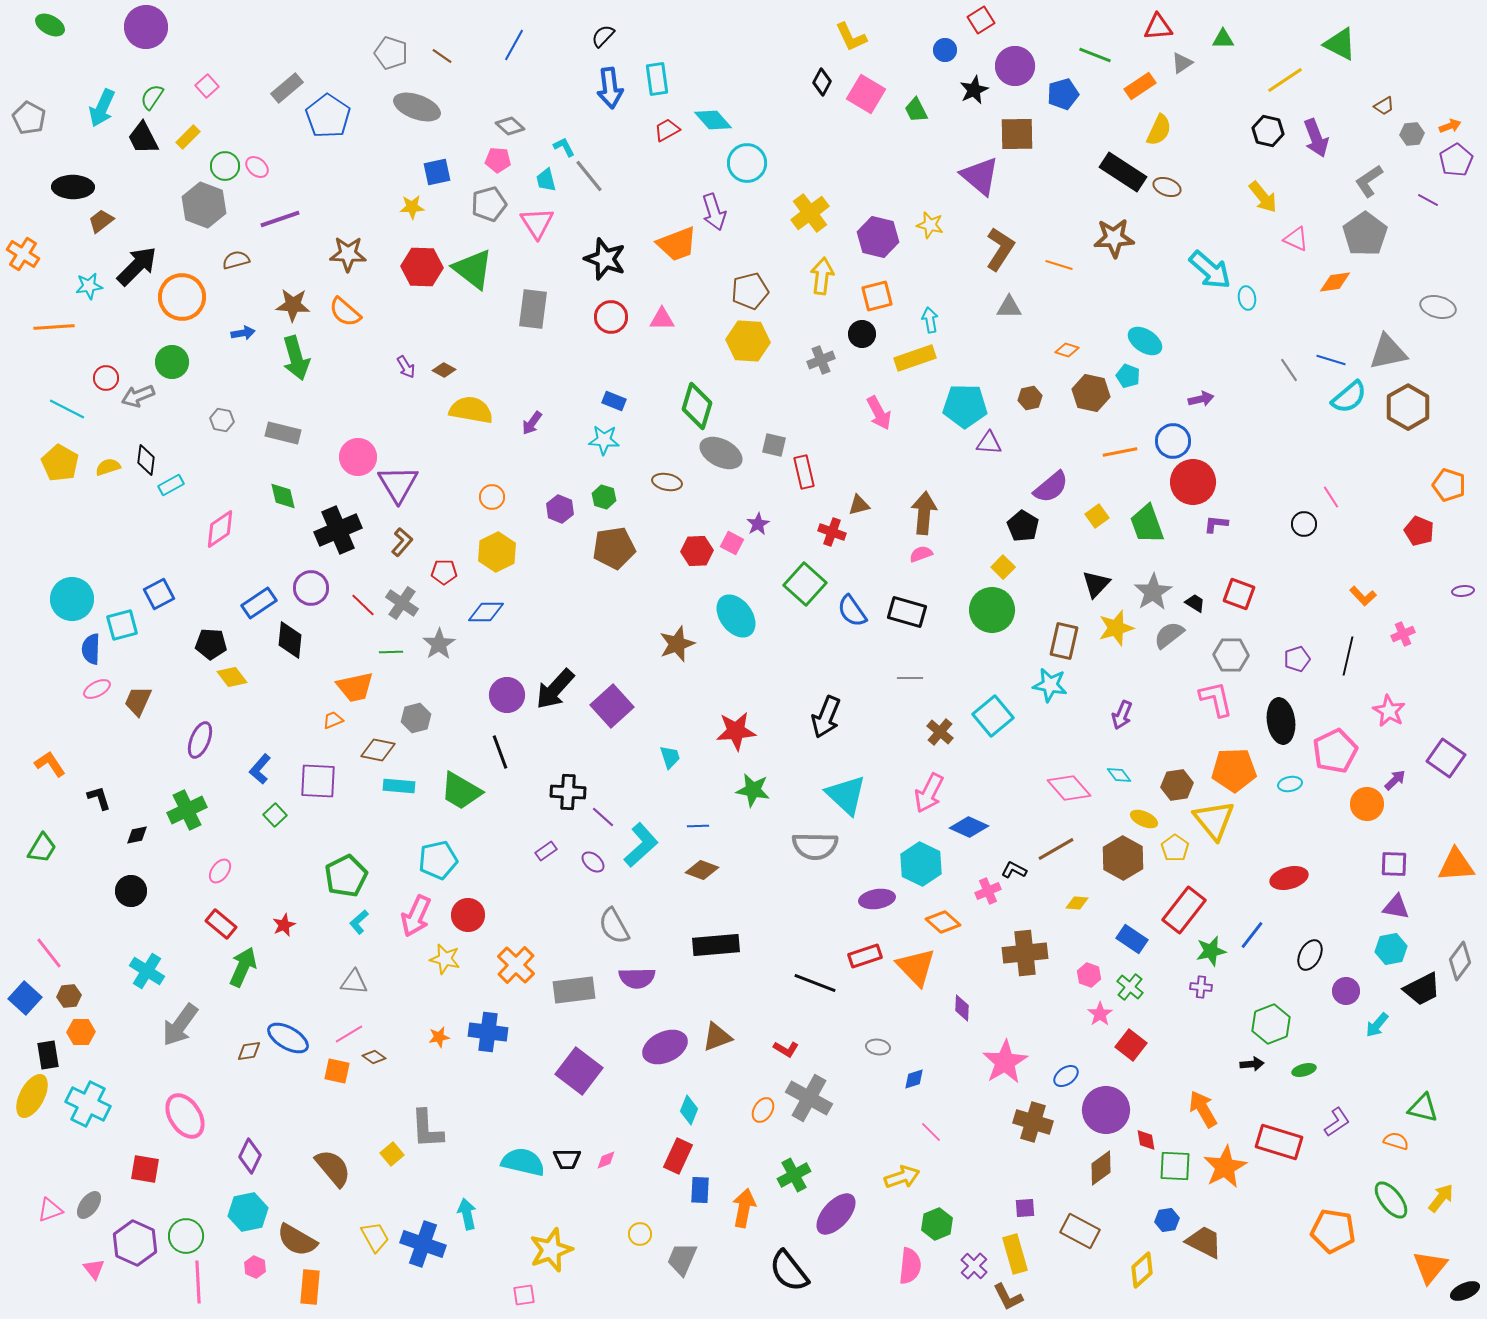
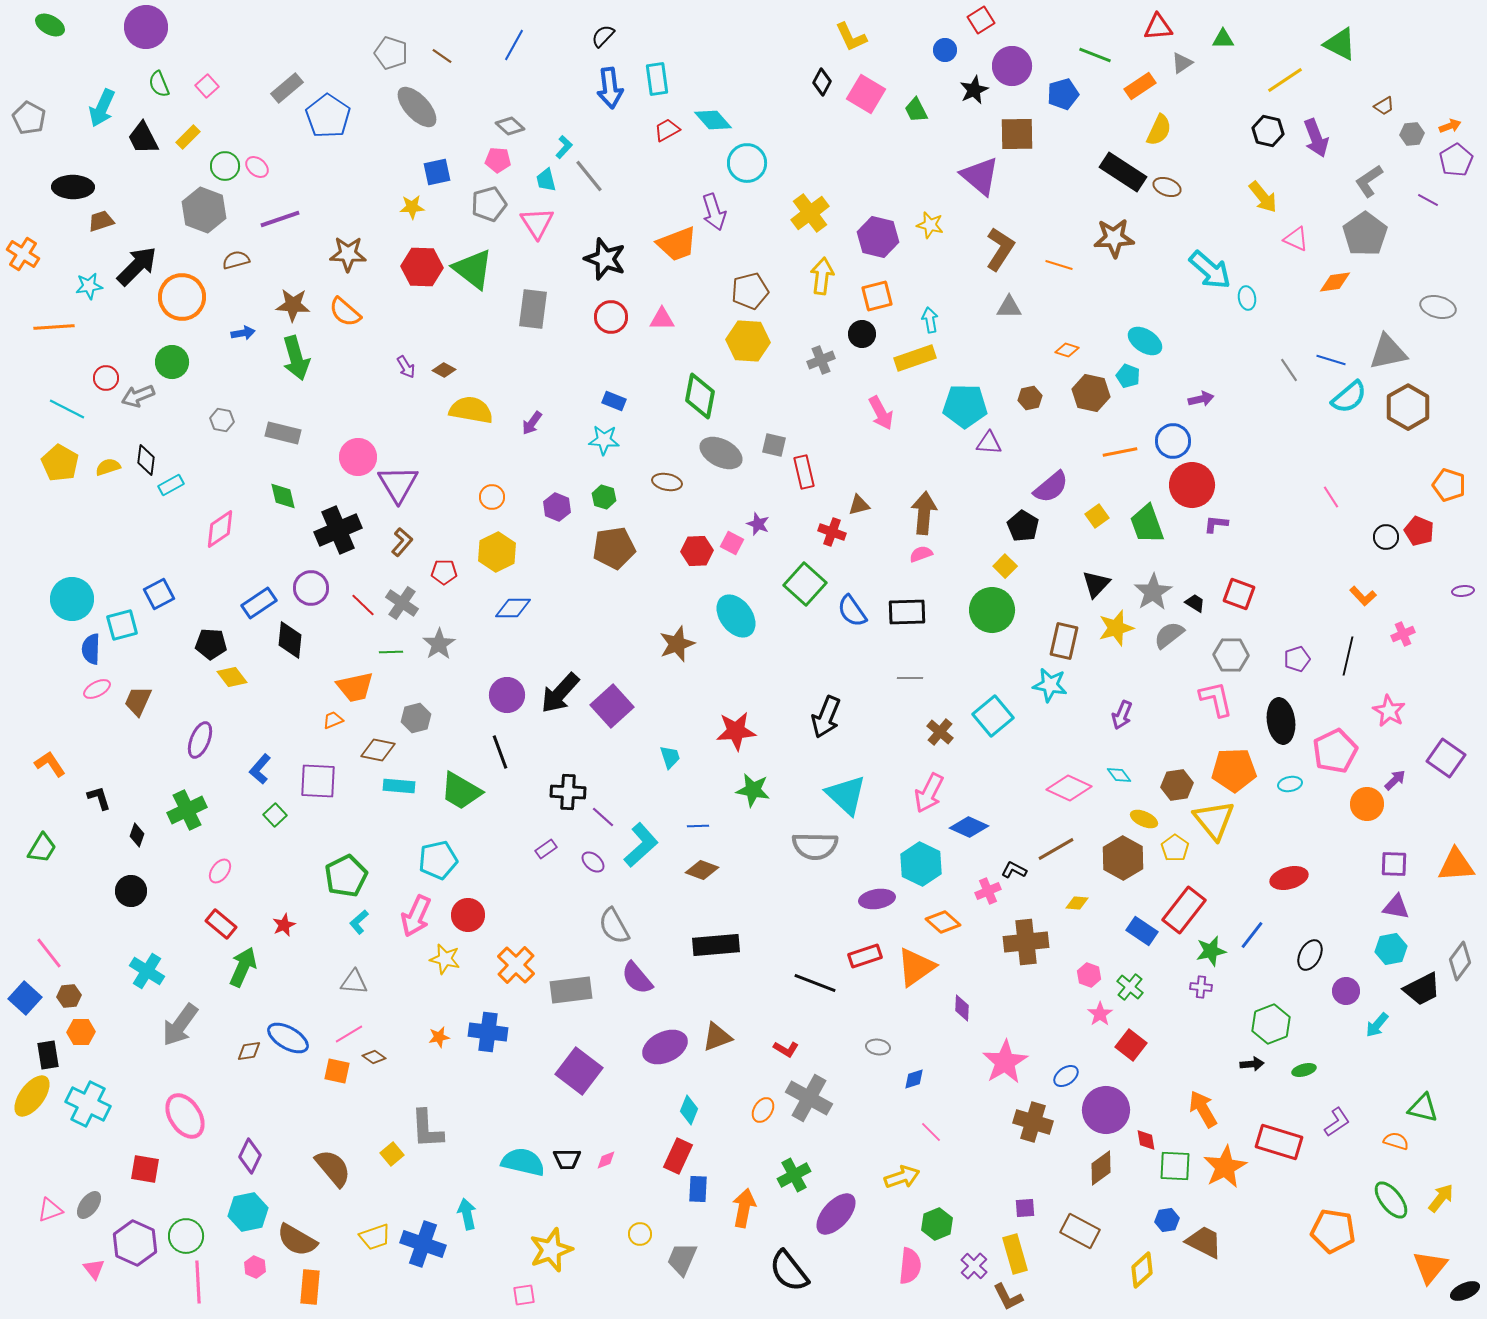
purple circle at (1015, 66): moved 3 px left
green semicircle at (152, 97): moved 7 px right, 13 px up; rotated 56 degrees counterclockwise
gray ellipse at (417, 107): rotated 27 degrees clockwise
cyan L-shape at (564, 147): rotated 70 degrees clockwise
gray hexagon at (204, 205): moved 5 px down
brown trapezoid at (101, 221): rotated 20 degrees clockwise
green diamond at (697, 406): moved 3 px right, 10 px up; rotated 6 degrees counterclockwise
pink arrow at (879, 413): moved 2 px right
red circle at (1193, 482): moved 1 px left, 3 px down
purple hexagon at (560, 509): moved 3 px left, 2 px up
purple star at (758, 524): rotated 20 degrees counterclockwise
black circle at (1304, 524): moved 82 px right, 13 px down
yellow square at (1003, 567): moved 2 px right, 1 px up
blue diamond at (486, 612): moved 27 px right, 4 px up
black rectangle at (907, 612): rotated 18 degrees counterclockwise
black arrow at (555, 689): moved 5 px right, 4 px down
pink diamond at (1069, 788): rotated 24 degrees counterclockwise
black diamond at (137, 835): rotated 60 degrees counterclockwise
purple rectangle at (546, 851): moved 2 px up
blue rectangle at (1132, 939): moved 10 px right, 8 px up
brown cross at (1025, 953): moved 1 px right, 11 px up
orange triangle at (916, 967): rotated 39 degrees clockwise
purple semicircle at (637, 978): rotated 51 degrees clockwise
gray rectangle at (574, 990): moved 3 px left
yellow ellipse at (32, 1096): rotated 9 degrees clockwise
blue rectangle at (700, 1190): moved 2 px left, 1 px up
yellow trapezoid at (375, 1237): rotated 100 degrees clockwise
